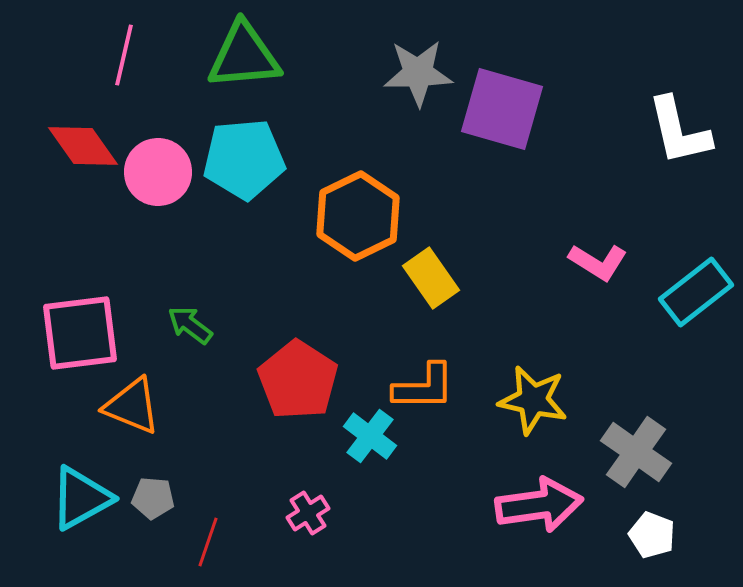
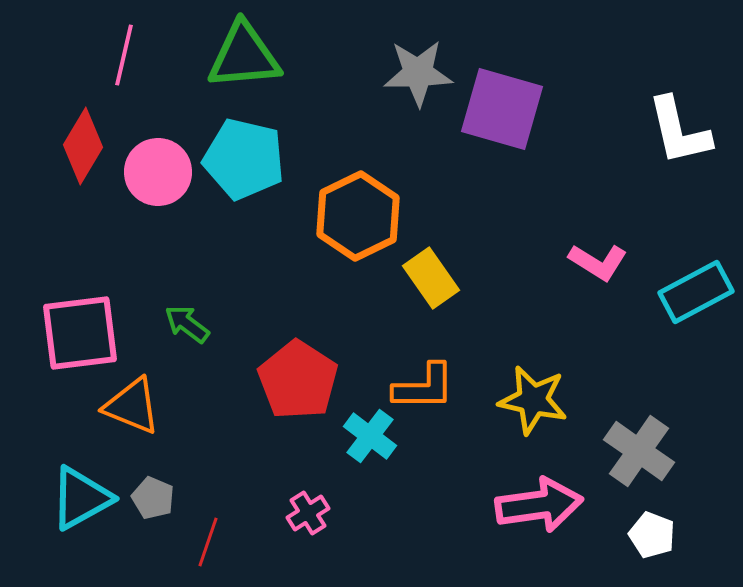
red diamond: rotated 66 degrees clockwise
cyan pentagon: rotated 18 degrees clockwise
cyan rectangle: rotated 10 degrees clockwise
green arrow: moved 3 px left, 1 px up
gray cross: moved 3 px right, 1 px up
gray pentagon: rotated 18 degrees clockwise
